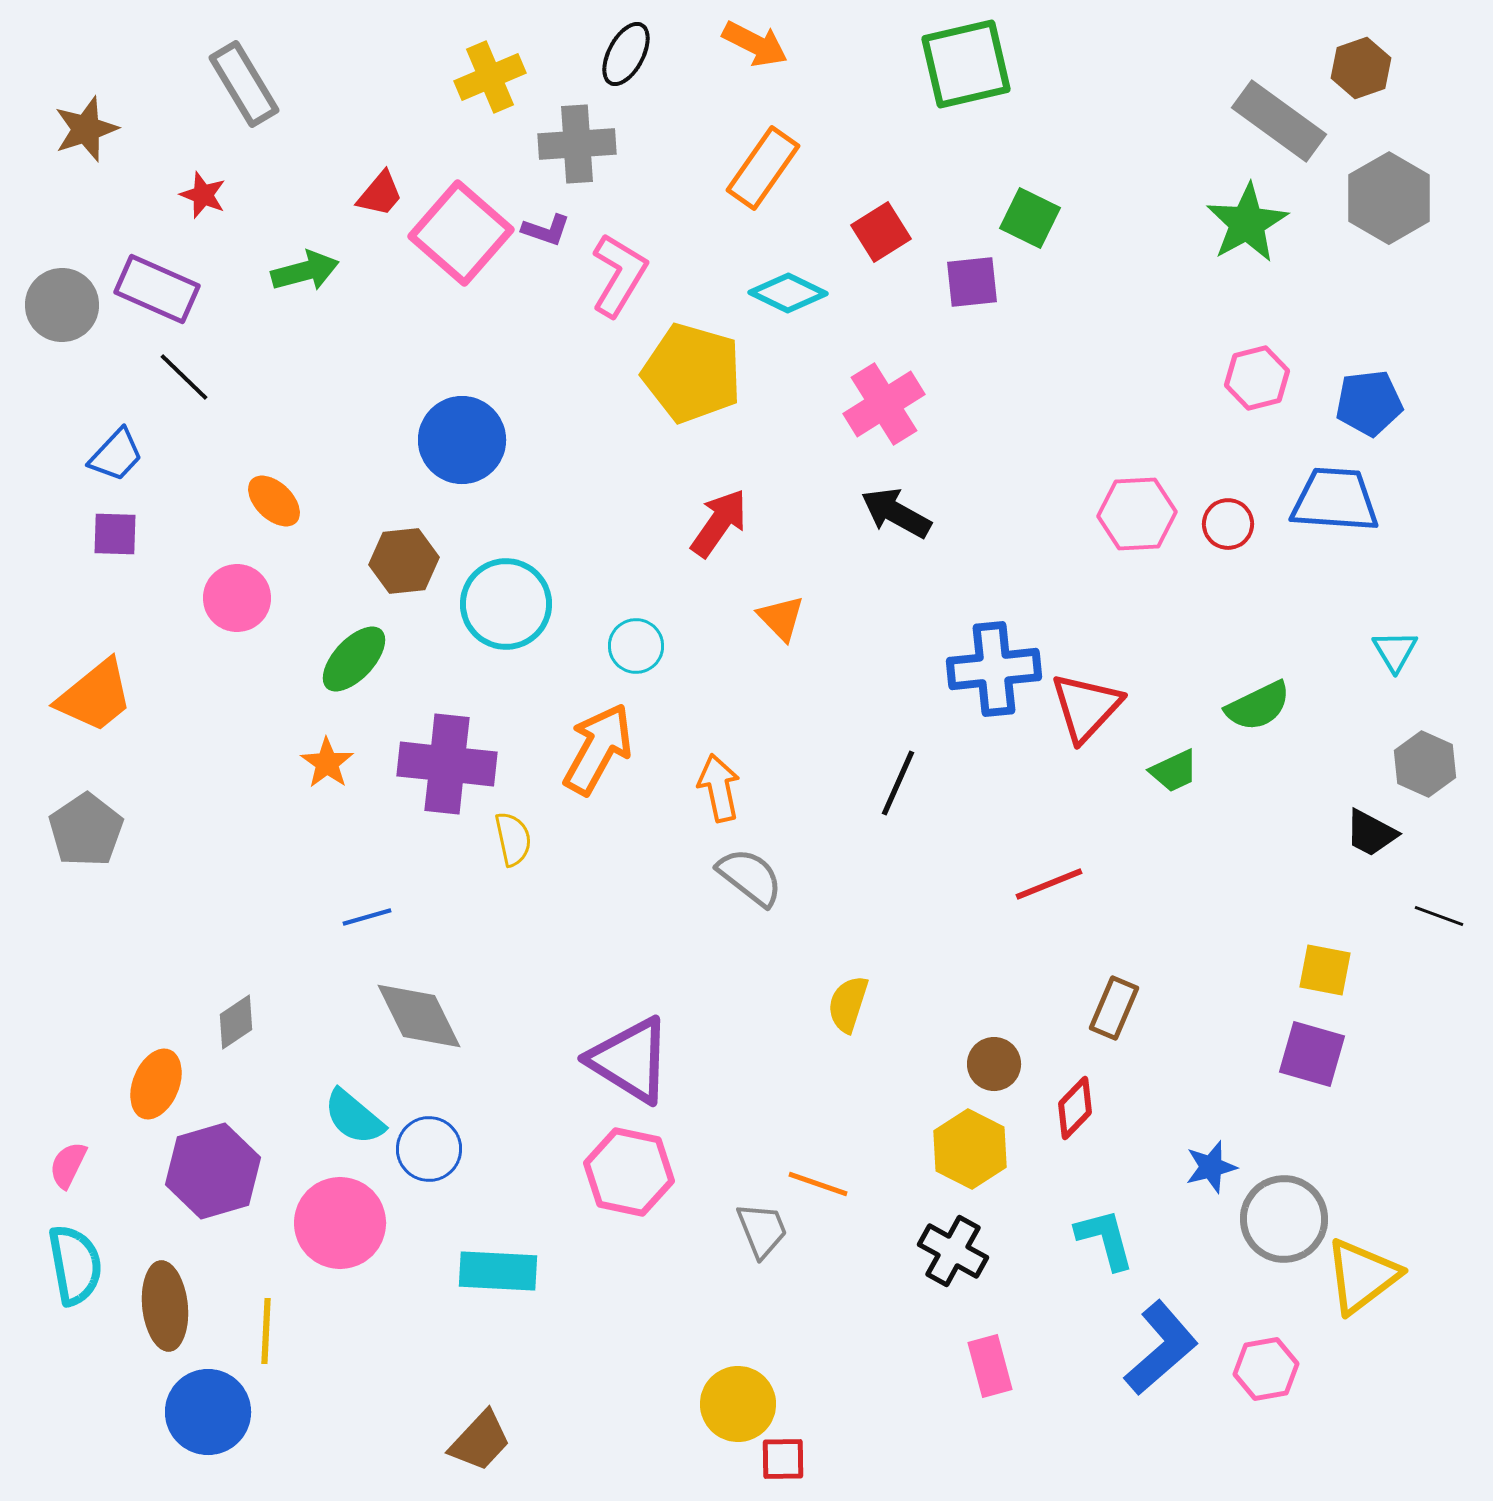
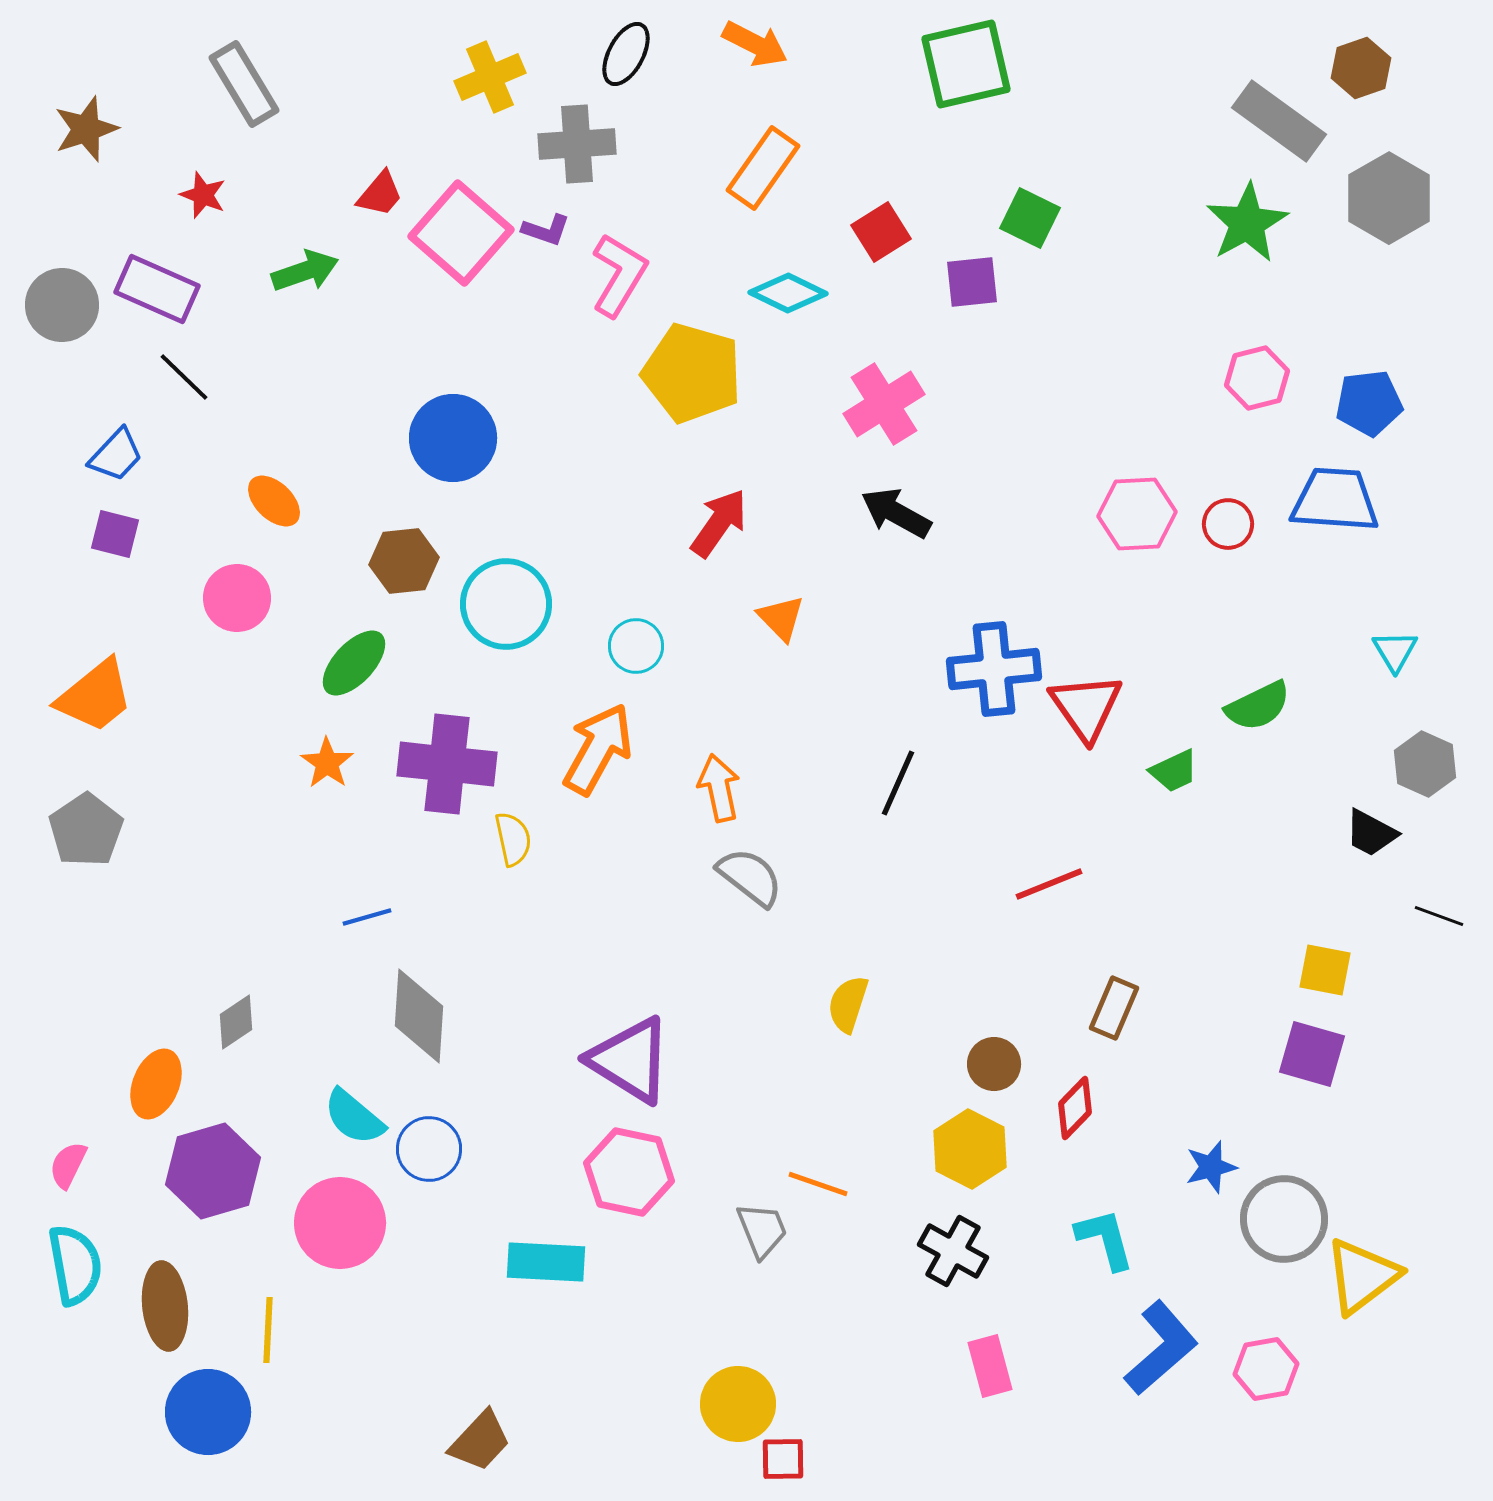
green arrow at (305, 271): rotated 4 degrees counterclockwise
blue circle at (462, 440): moved 9 px left, 2 px up
purple square at (115, 534): rotated 12 degrees clockwise
green ellipse at (354, 659): moved 4 px down
red triangle at (1086, 707): rotated 18 degrees counterclockwise
gray diamond at (419, 1016): rotated 30 degrees clockwise
cyan rectangle at (498, 1271): moved 48 px right, 9 px up
yellow line at (266, 1331): moved 2 px right, 1 px up
